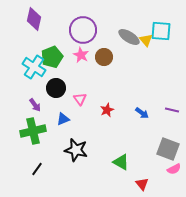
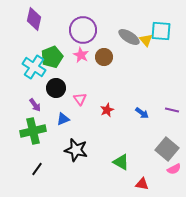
gray square: moved 1 px left; rotated 20 degrees clockwise
red triangle: rotated 40 degrees counterclockwise
